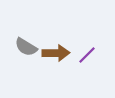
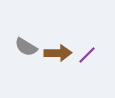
brown arrow: moved 2 px right
